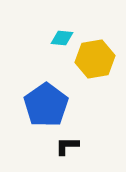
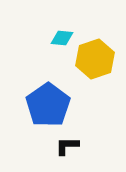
yellow hexagon: rotated 9 degrees counterclockwise
blue pentagon: moved 2 px right
